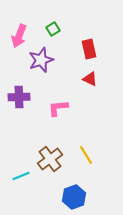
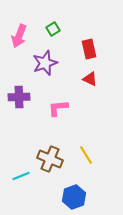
purple star: moved 4 px right, 3 px down
brown cross: rotated 30 degrees counterclockwise
